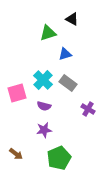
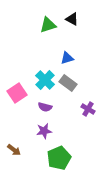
green triangle: moved 8 px up
blue triangle: moved 2 px right, 4 px down
cyan cross: moved 2 px right
pink square: rotated 18 degrees counterclockwise
purple semicircle: moved 1 px right, 1 px down
purple star: moved 1 px down
brown arrow: moved 2 px left, 4 px up
